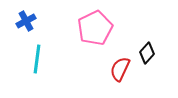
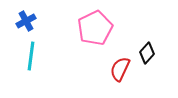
cyan line: moved 6 px left, 3 px up
